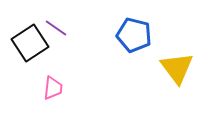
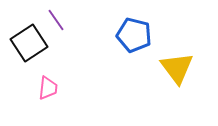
purple line: moved 8 px up; rotated 20 degrees clockwise
black square: moved 1 px left
pink trapezoid: moved 5 px left
